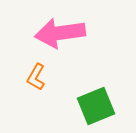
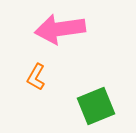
pink arrow: moved 4 px up
